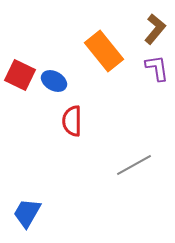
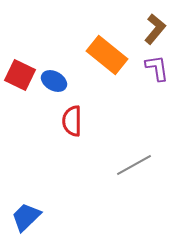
orange rectangle: moved 3 px right, 4 px down; rotated 12 degrees counterclockwise
blue trapezoid: moved 1 px left, 4 px down; rotated 16 degrees clockwise
